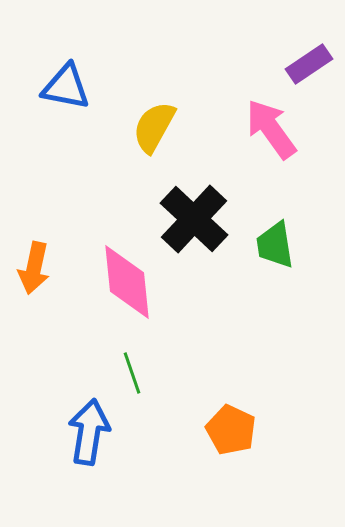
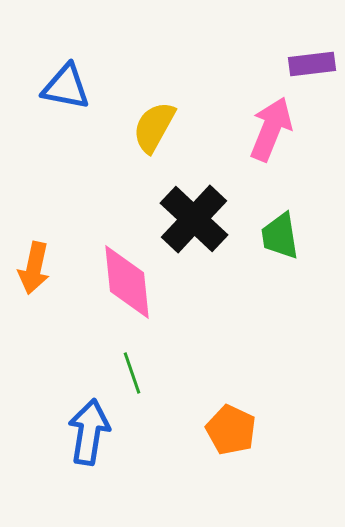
purple rectangle: moved 3 px right; rotated 27 degrees clockwise
pink arrow: rotated 58 degrees clockwise
green trapezoid: moved 5 px right, 9 px up
